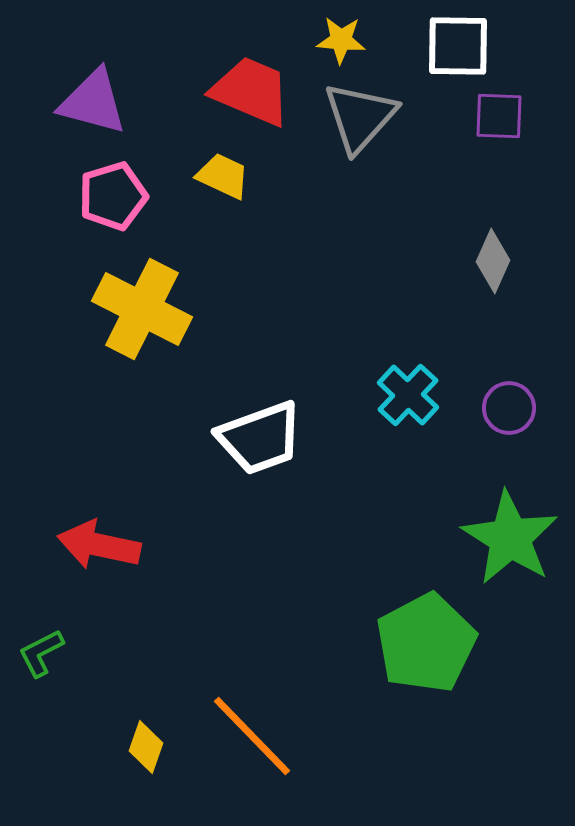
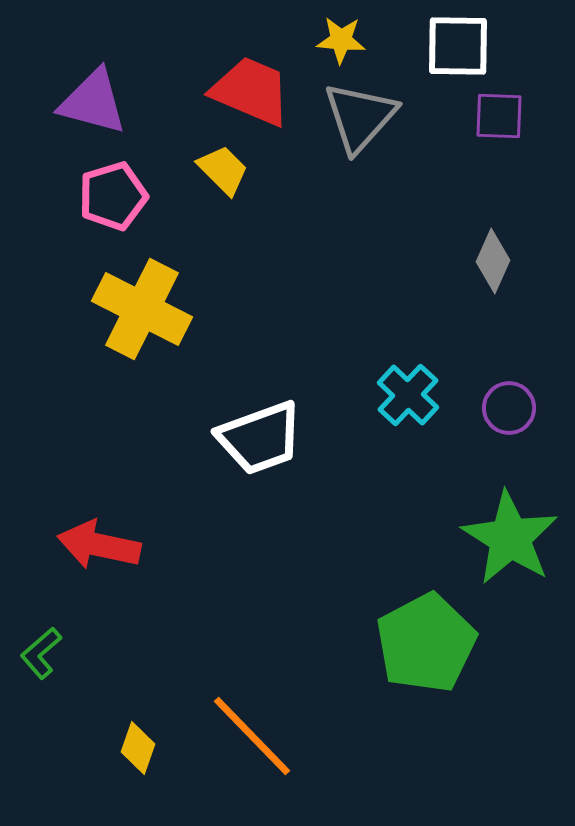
yellow trapezoid: moved 6 px up; rotated 20 degrees clockwise
green L-shape: rotated 14 degrees counterclockwise
yellow diamond: moved 8 px left, 1 px down
